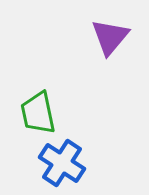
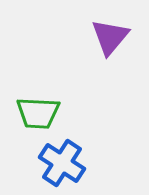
green trapezoid: rotated 75 degrees counterclockwise
